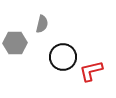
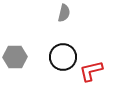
gray semicircle: moved 22 px right, 11 px up
gray hexagon: moved 14 px down
